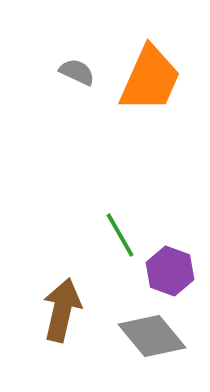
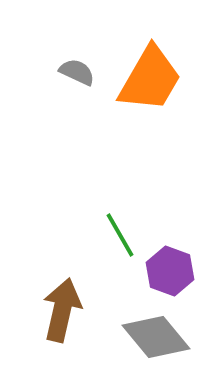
orange trapezoid: rotated 6 degrees clockwise
gray diamond: moved 4 px right, 1 px down
